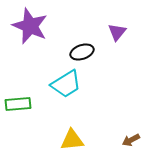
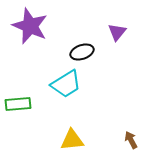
brown arrow: rotated 90 degrees clockwise
